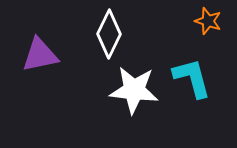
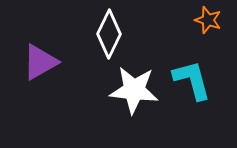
orange star: moved 1 px up
purple triangle: moved 7 px down; rotated 18 degrees counterclockwise
cyan L-shape: moved 2 px down
